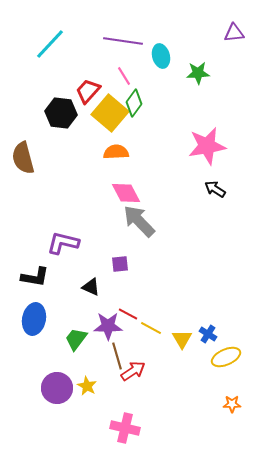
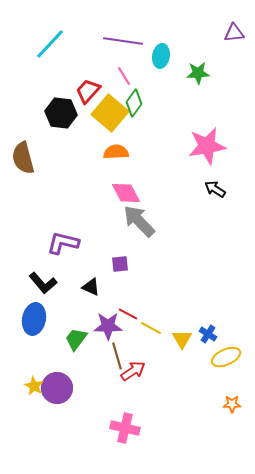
cyan ellipse: rotated 25 degrees clockwise
black L-shape: moved 8 px right, 6 px down; rotated 40 degrees clockwise
yellow star: moved 53 px left
